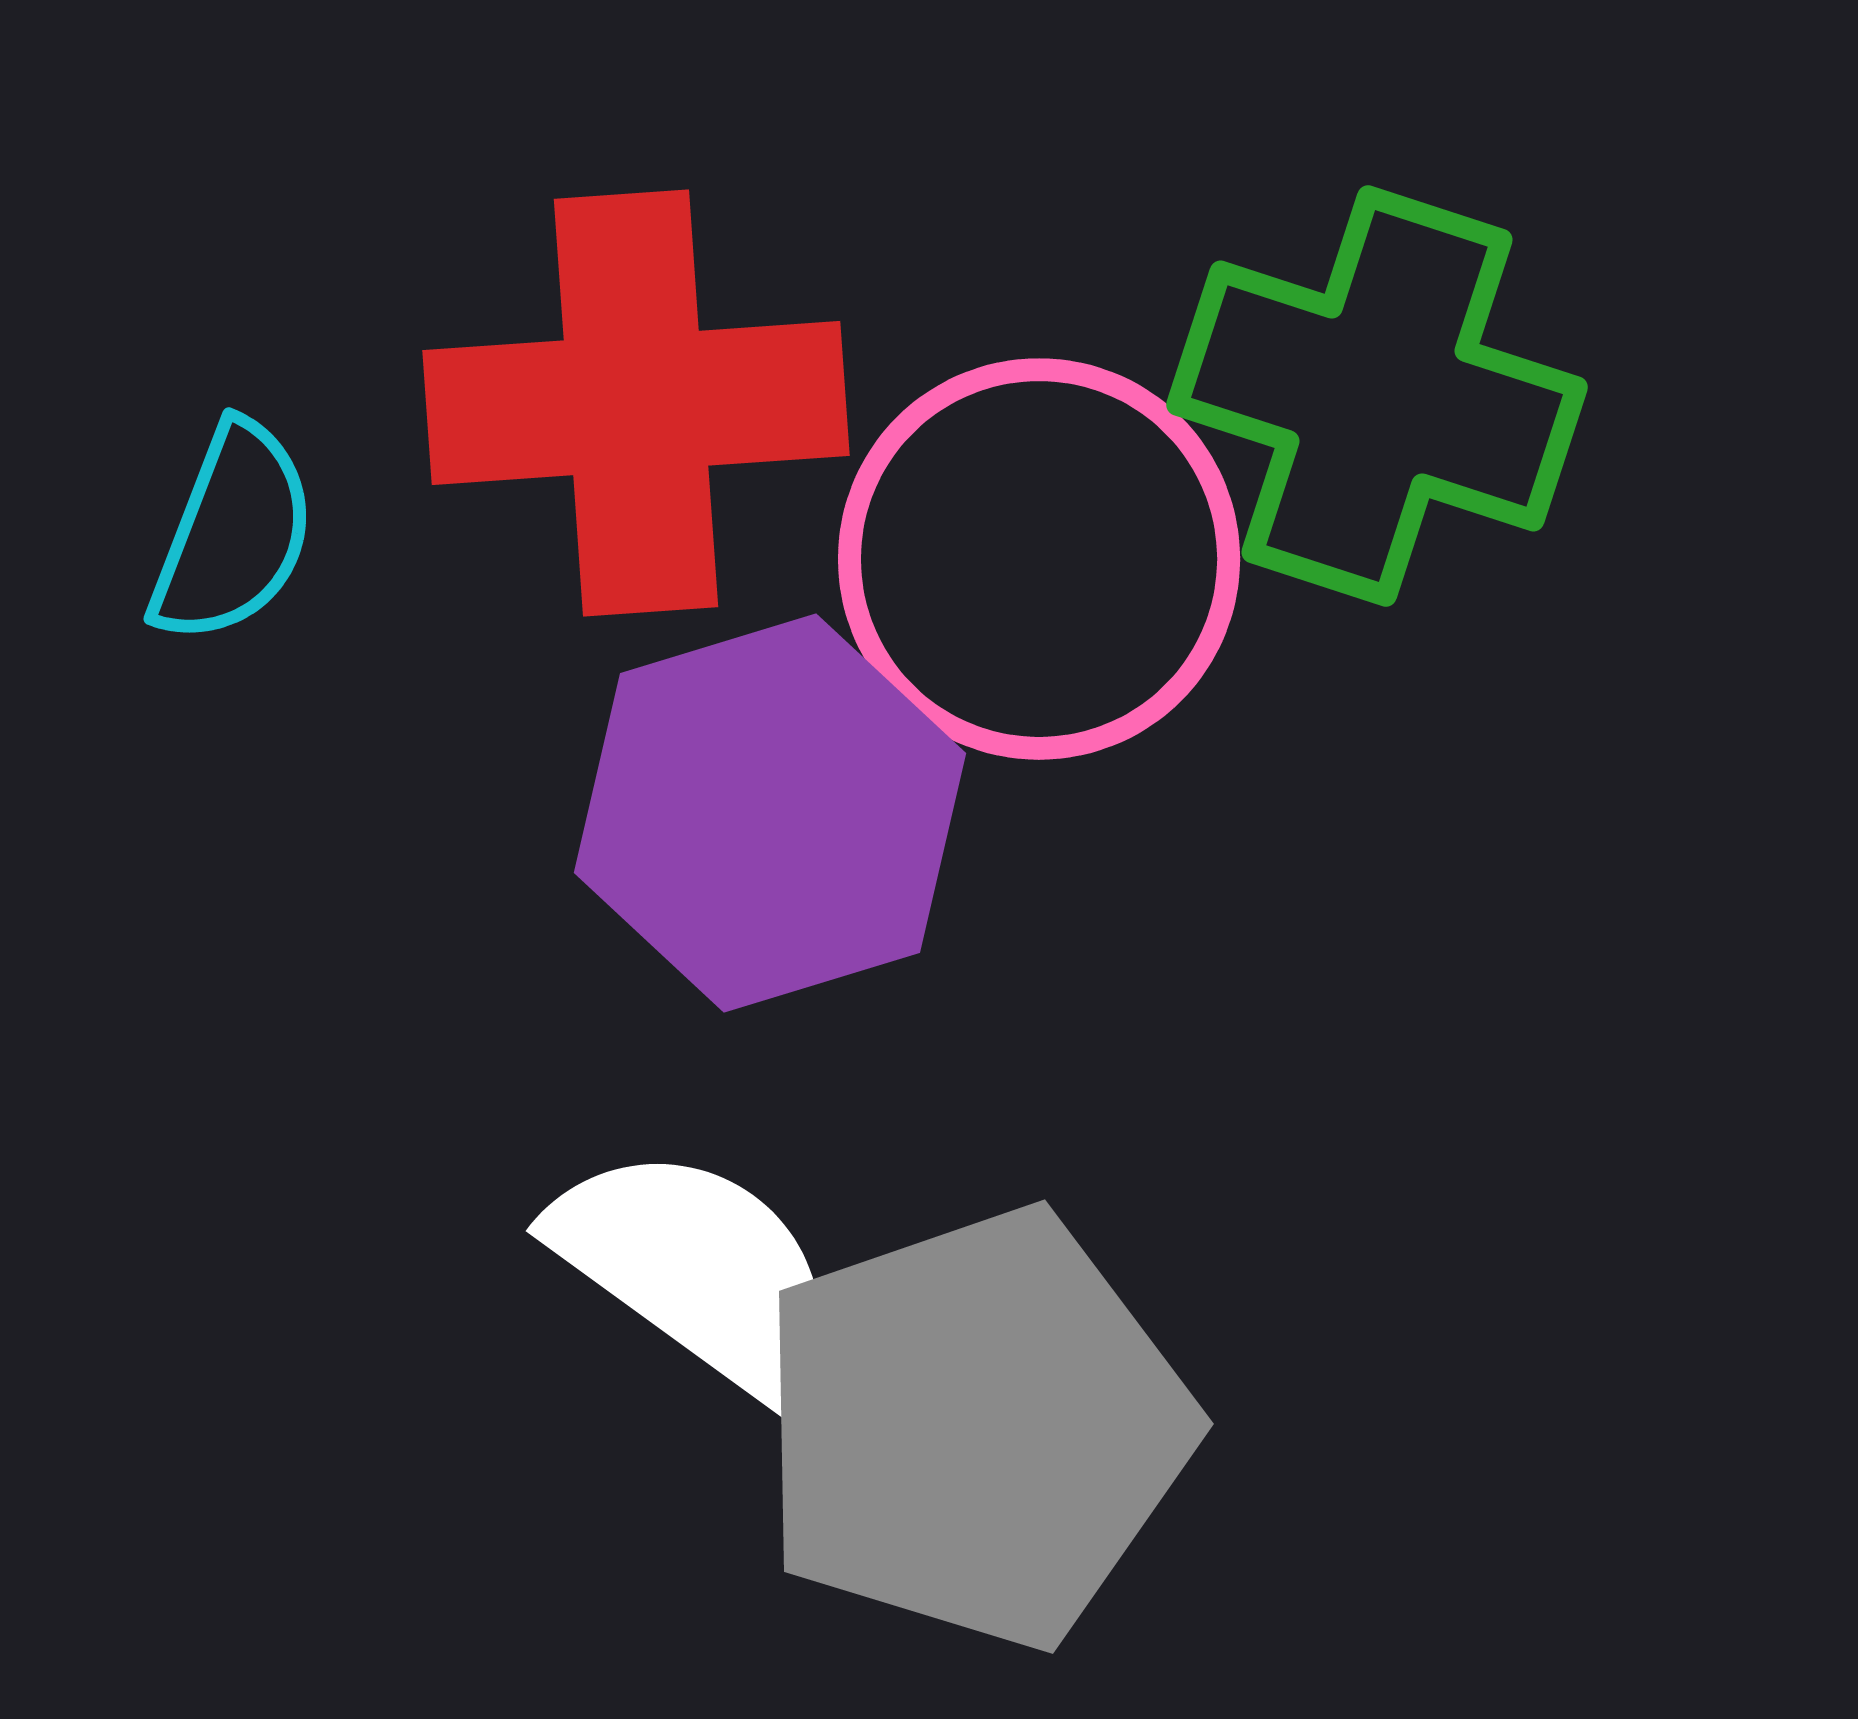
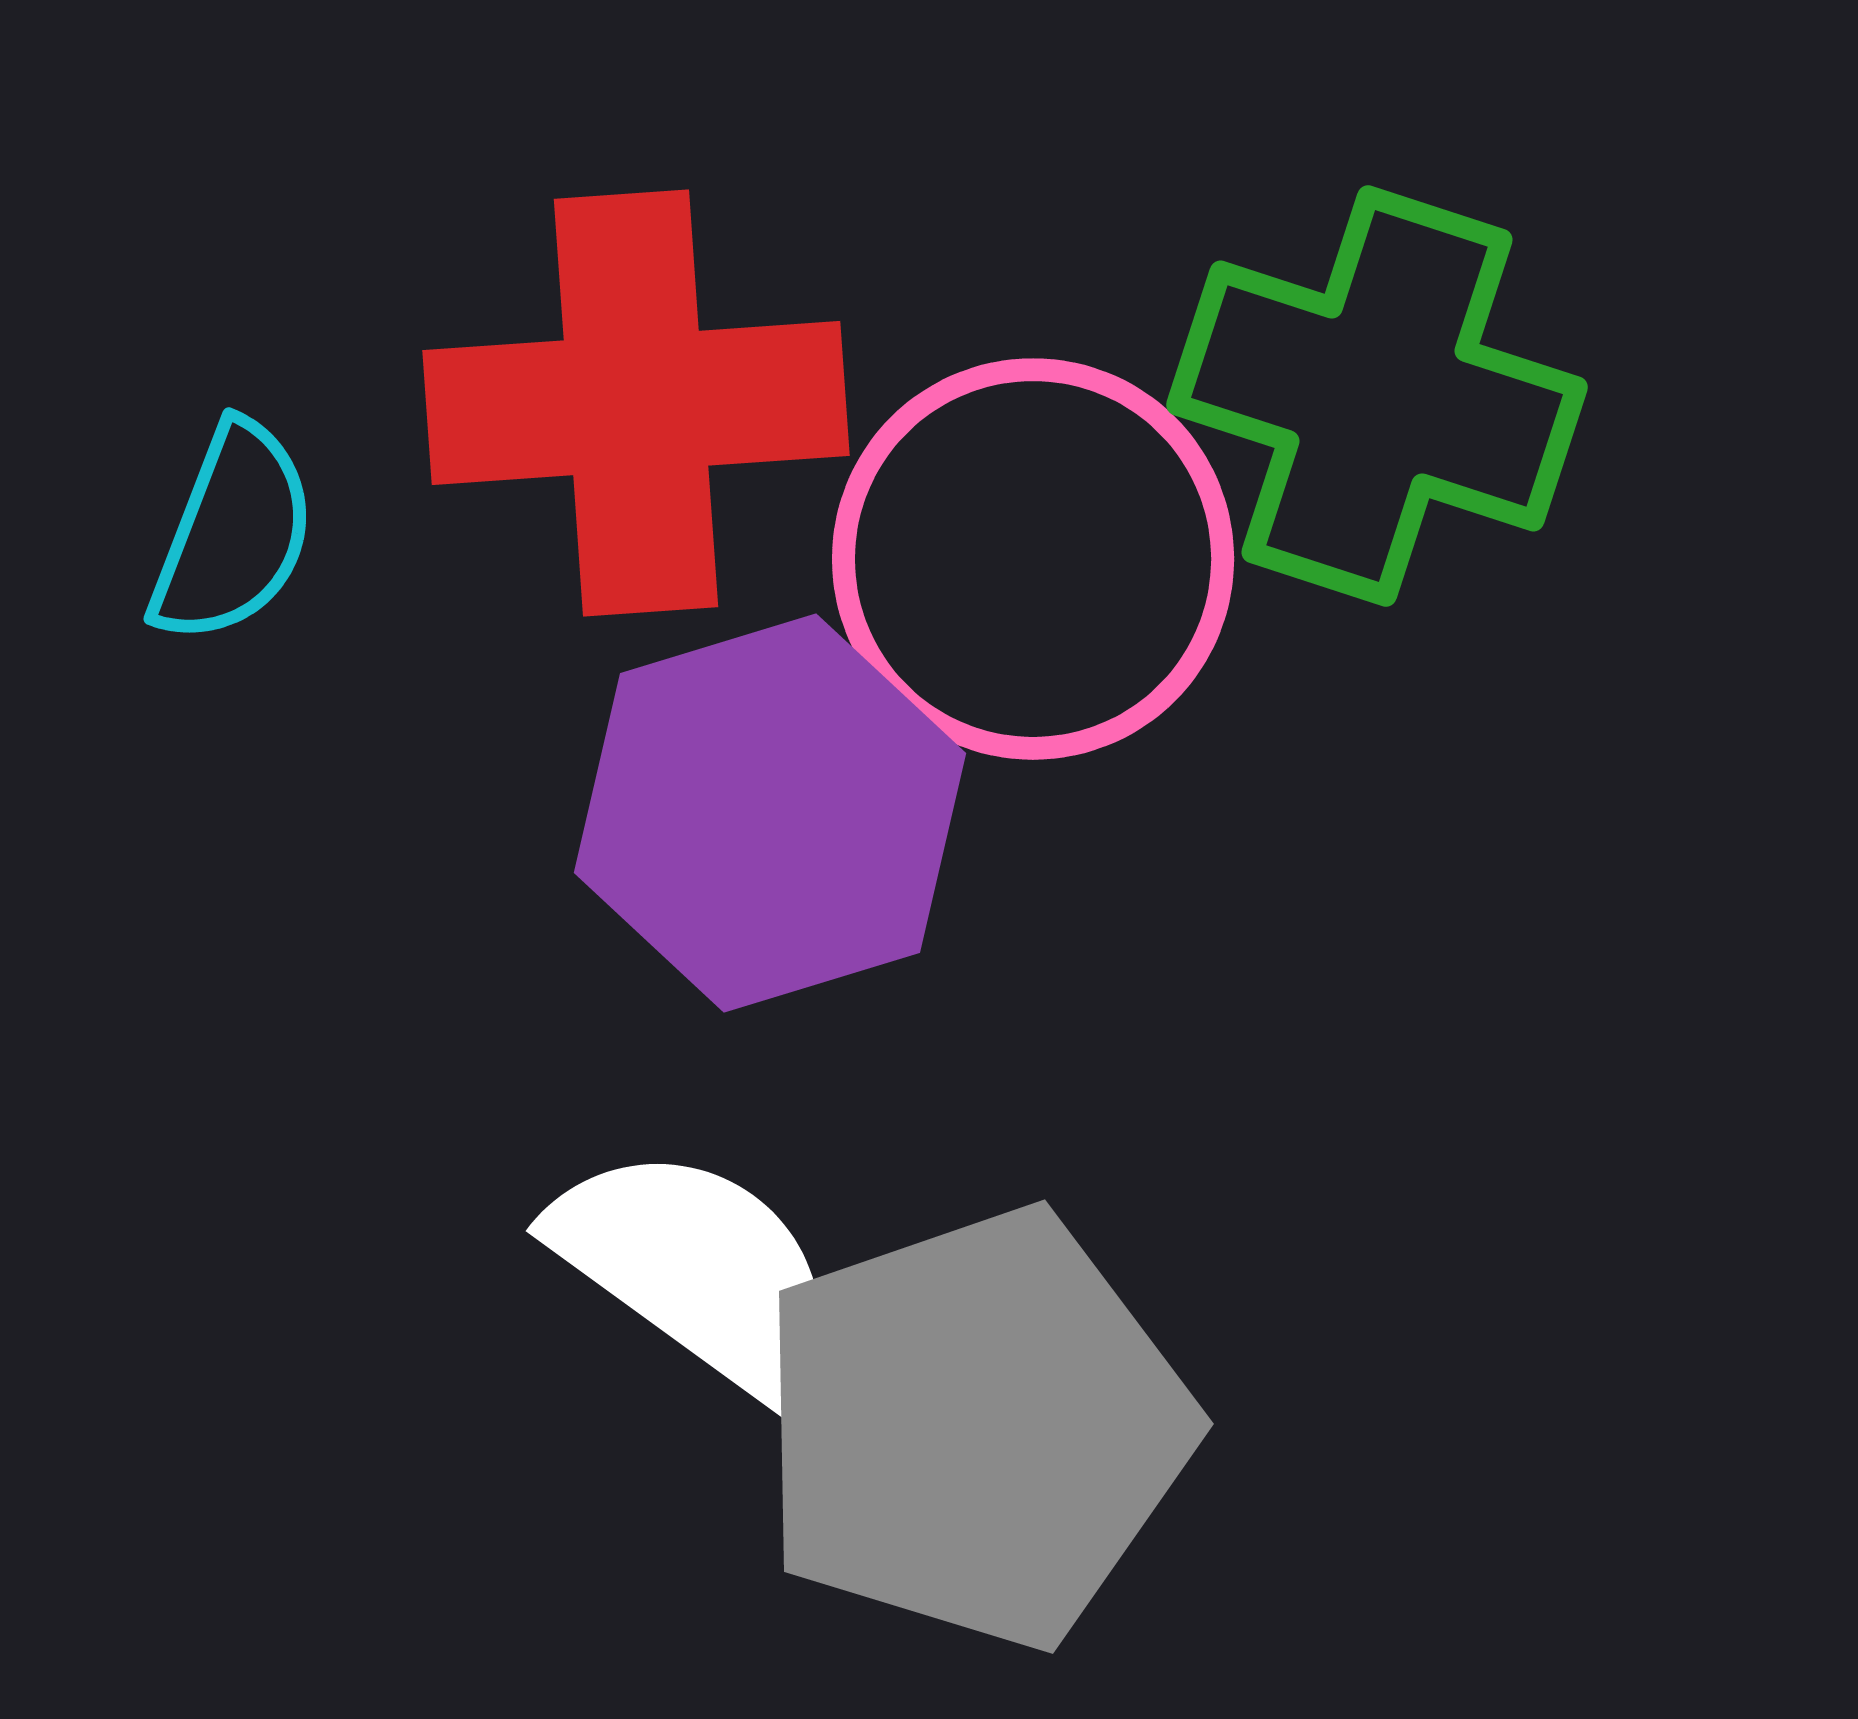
pink circle: moved 6 px left
